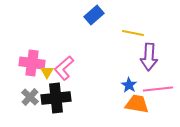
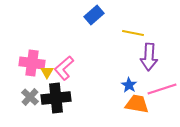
pink line: moved 4 px right; rotated 12 degrees counterclockwise
